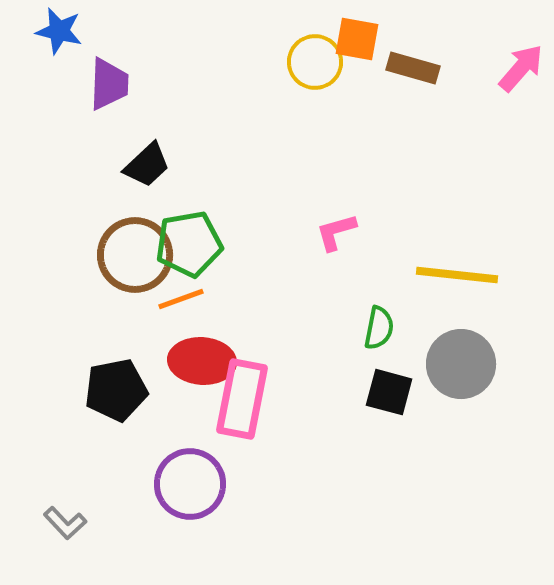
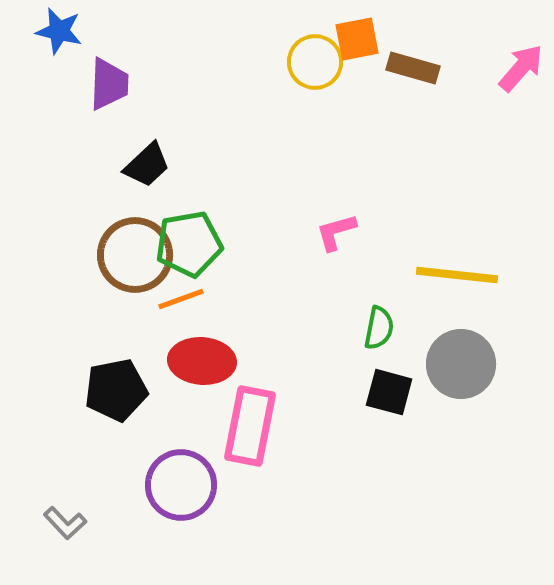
orange square: rotated 21 degrees counterclockwise
pink rectangle: moved 8 px right, 27 px down
purple circle: moved 9 px left, 1 px down
